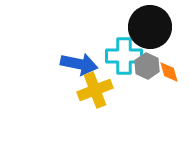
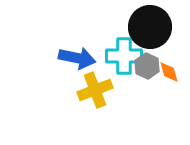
blue arrow: moved 2 px left, 6 px up
